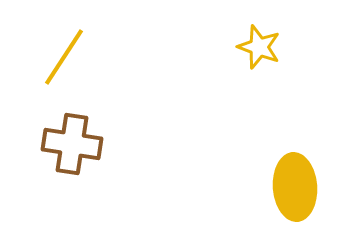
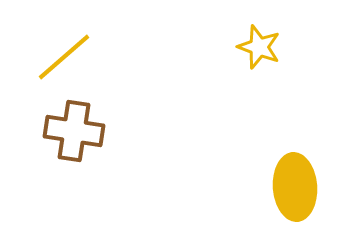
yellow line: rotated 16 degrees clockwise
brown cross: moved 2 px right, 13 px up
